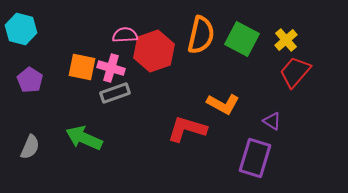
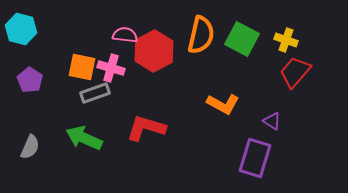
pink semicircle: rotated 10 degrees clockwise
yellow cross: rotated 30 degrees counterclockwise
red hexagon: rotated 9 degrees counterclockwise
gray rectangle: moved 20 px left
red L-shape: moved 41 px left, 1 px up
